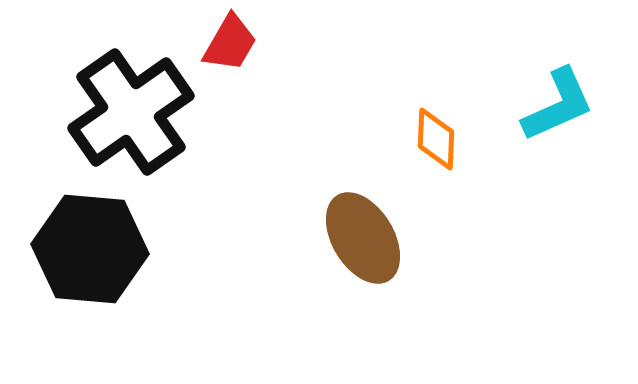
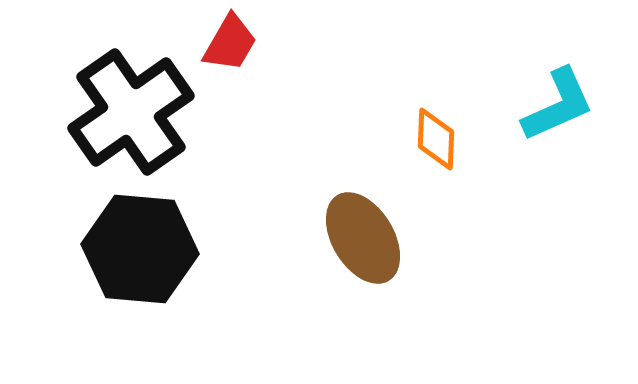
black hexagon: moved 50 px right
